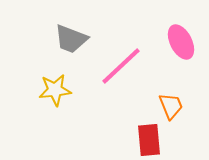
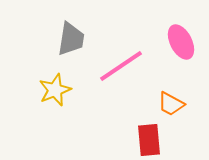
gray trapezoid: rotated 102 degrees counterclockwise
pink line: rotated 9 degrees clockwise
yellow star: rotated 16 degrees counterclockwise
orange trapezoid: moved 2 px up; rotated 140 degrees clockwise
